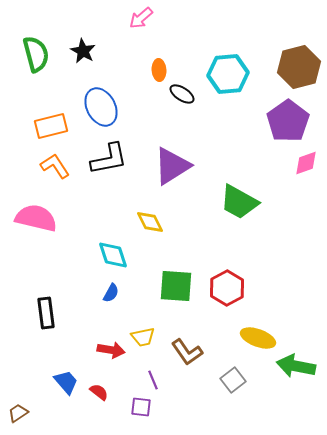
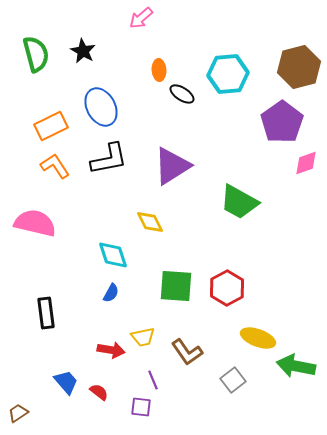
purple pentagon: moved 6 px left, 1 px down
orange rectangle: rotated 12 degrees counterclockwise
pink semicircle: moved 1 px left, 5 px down
